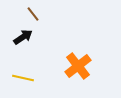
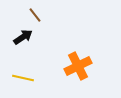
brown line: moved 2 px right, 1 px down
orange cross: rotated 12 degrees clockwise
